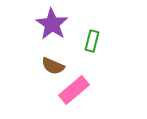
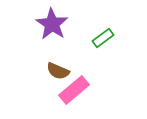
green rectangle: moved 11 px right, 3 px up; rotated 40 degrees clockwise
brown semicircle: moved 5 px right, 5 px down
